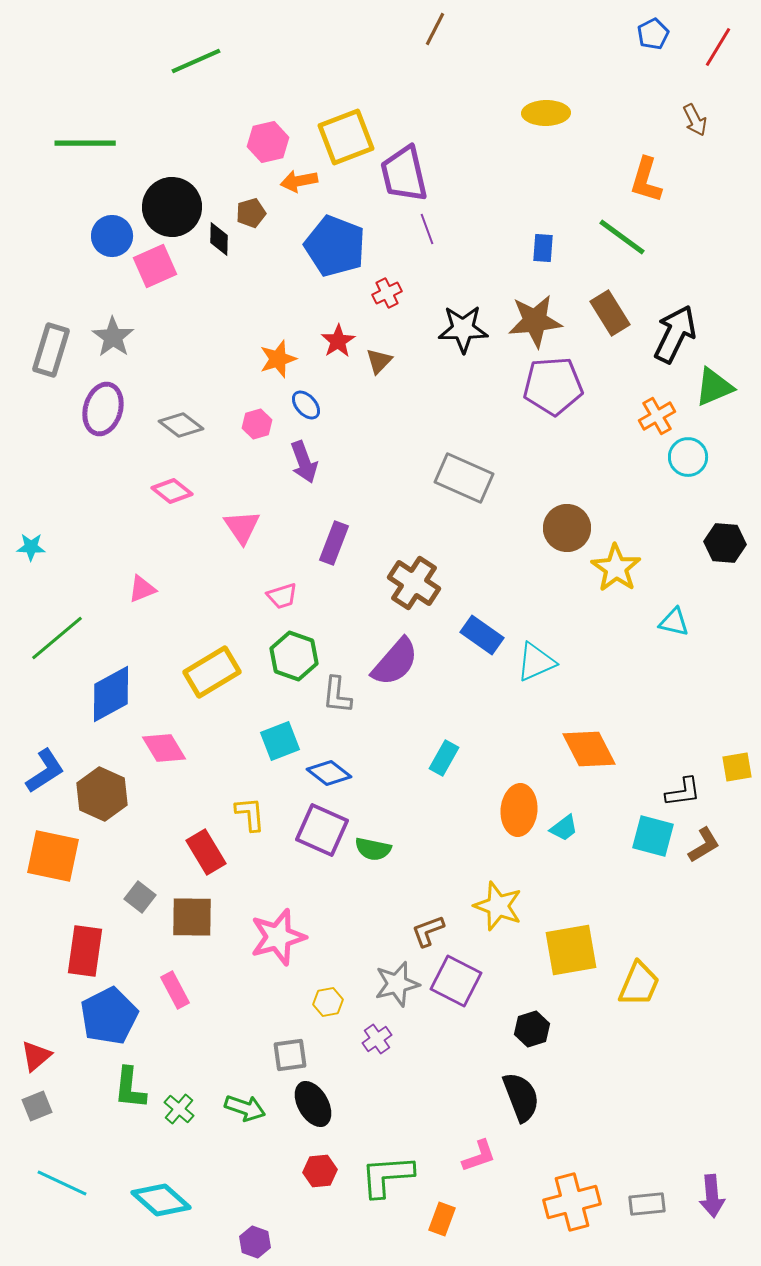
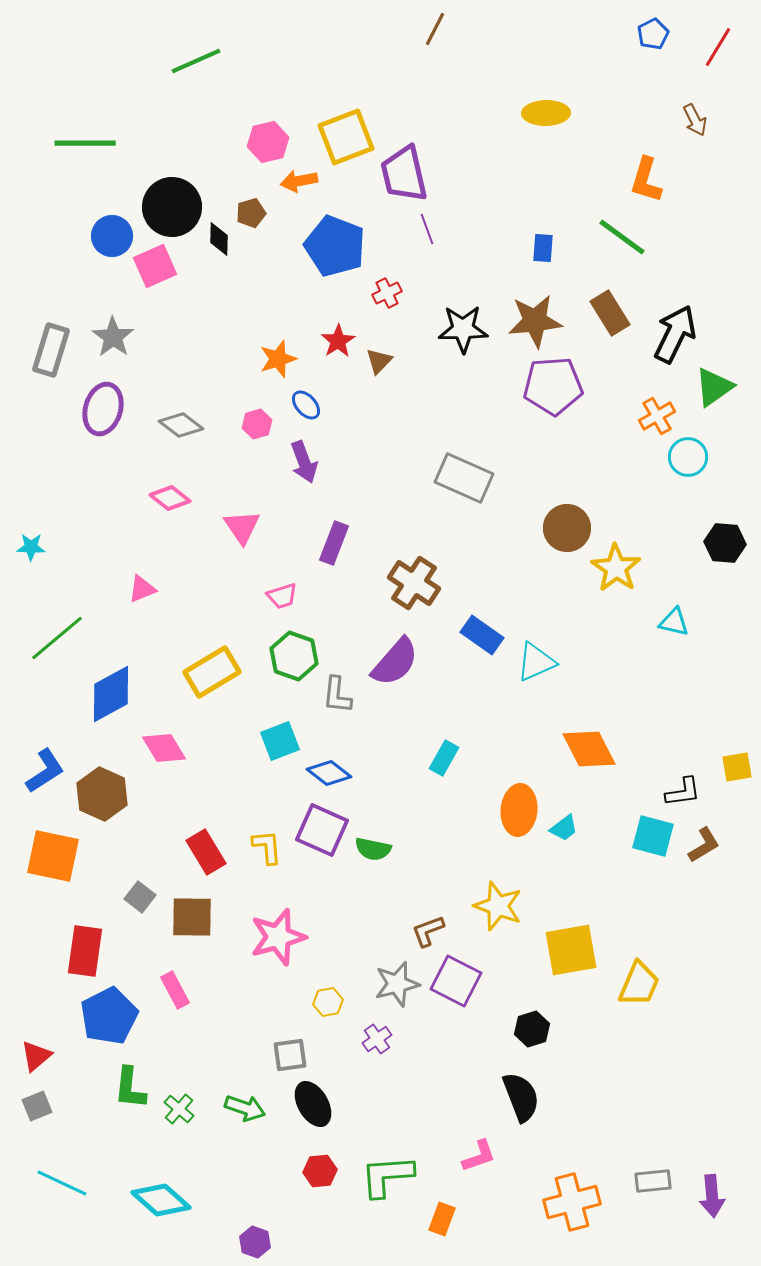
green triangle at (714, 387): rotated 12 degrees counterclockwise
pink diamond at (172, 491): moved 2 px left, 7 px down
yellow L-shape at (250, 814): moved 17 px right, 33 px down
gray rectangle at (647, 1204): moved 6 px right, 23 px up
